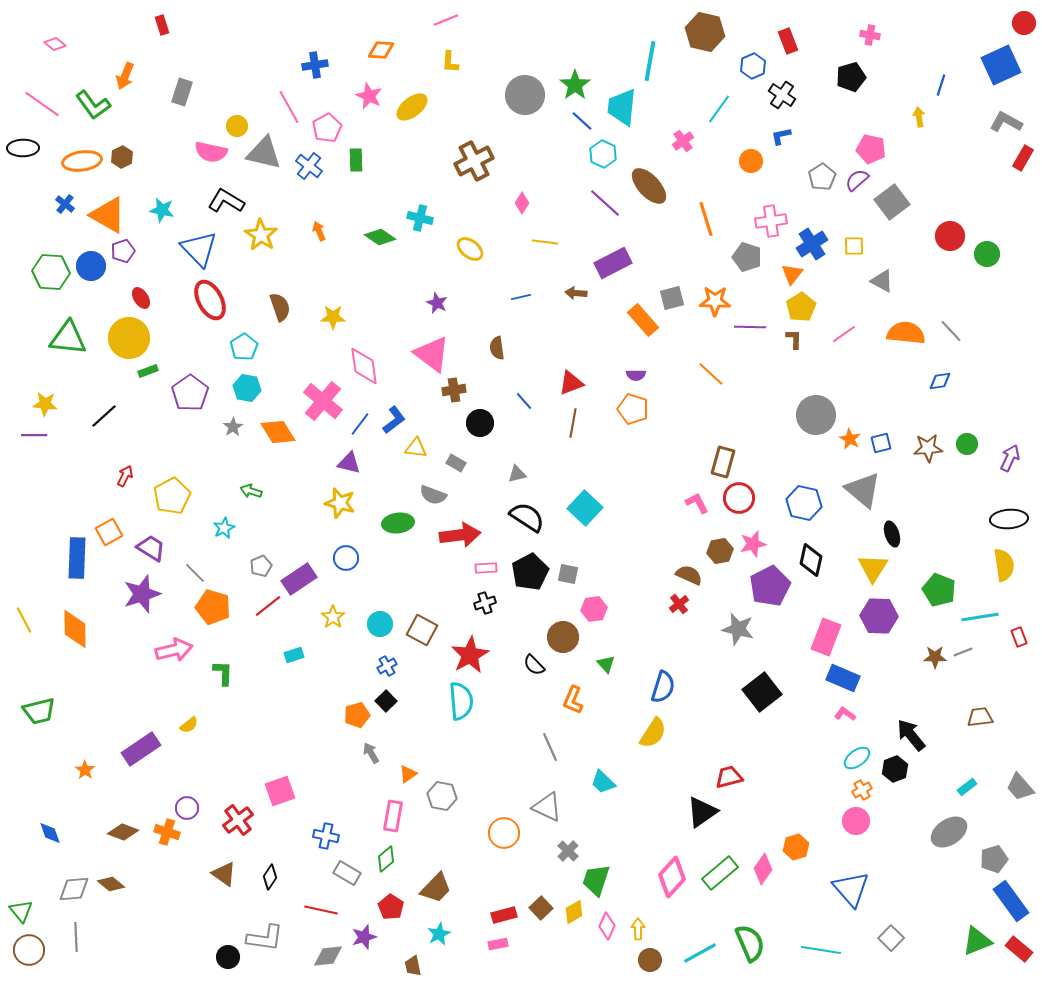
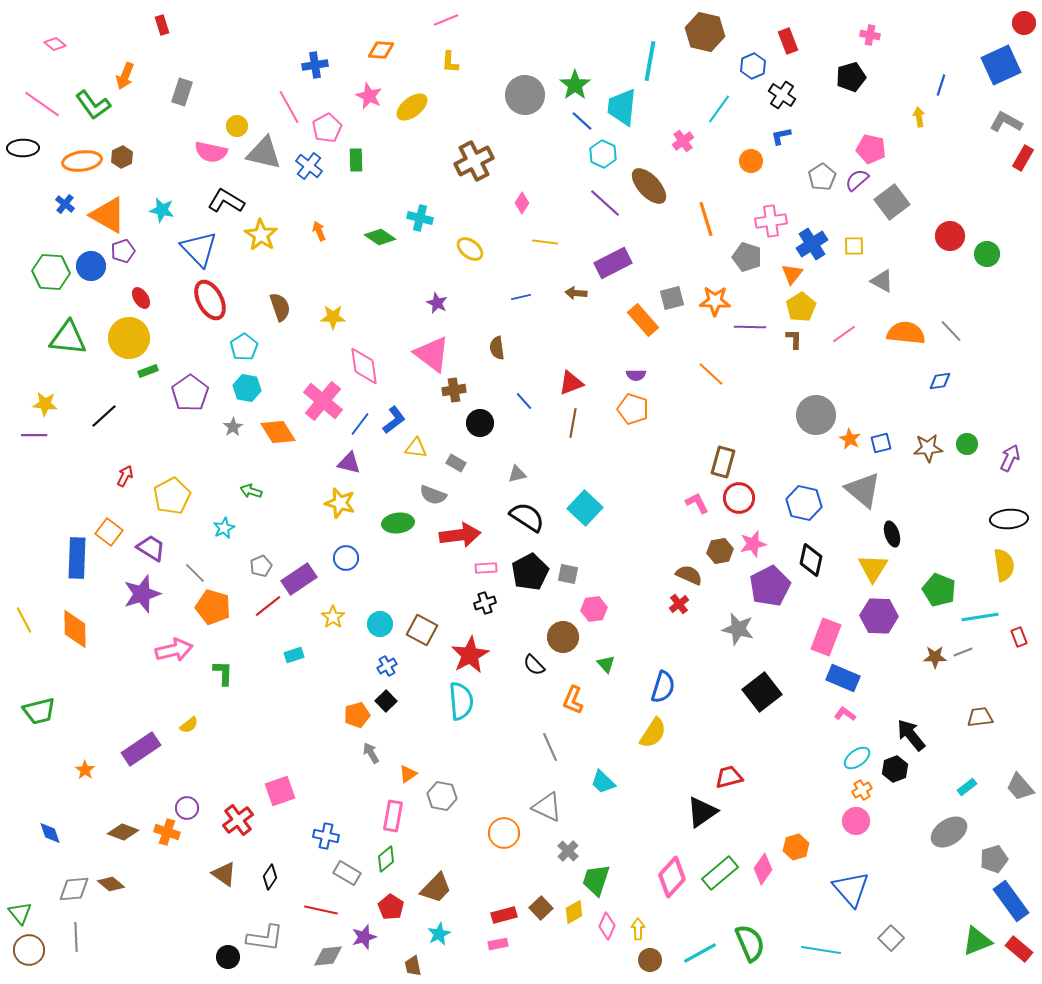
orange square at (109, 532): rotated 24 degrees counterclockwise
green triangle at (21, 911): moved 1 px left, 2 px down
